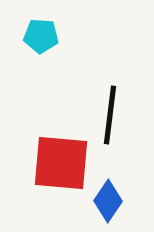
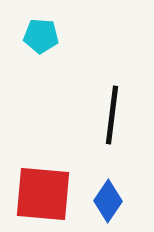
black line: moved 2 px right
red square: moved 18 px left, 31 px down
